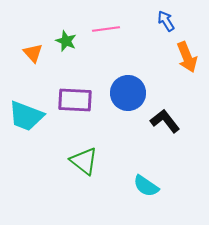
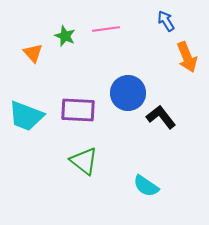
green star: moved 1 px left, 5 px up
purple rectangle: moved 3 px right, 10 px down
black L-shape: moved 4 px left, 4 px up
